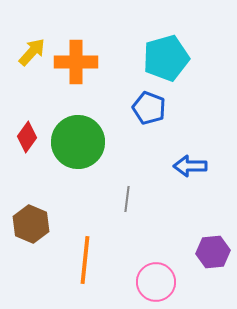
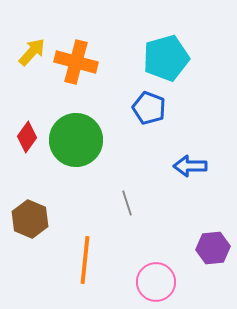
orange cross: rotated 15 degrees clockwise
green circle: moved 2 px left, 2 px up
gray line: moved 4 px down; rotated 25 degrees counterclockwise
brown hexagon: moved 1 px left, 5 px up
purple hexagon: moved 4 px up
